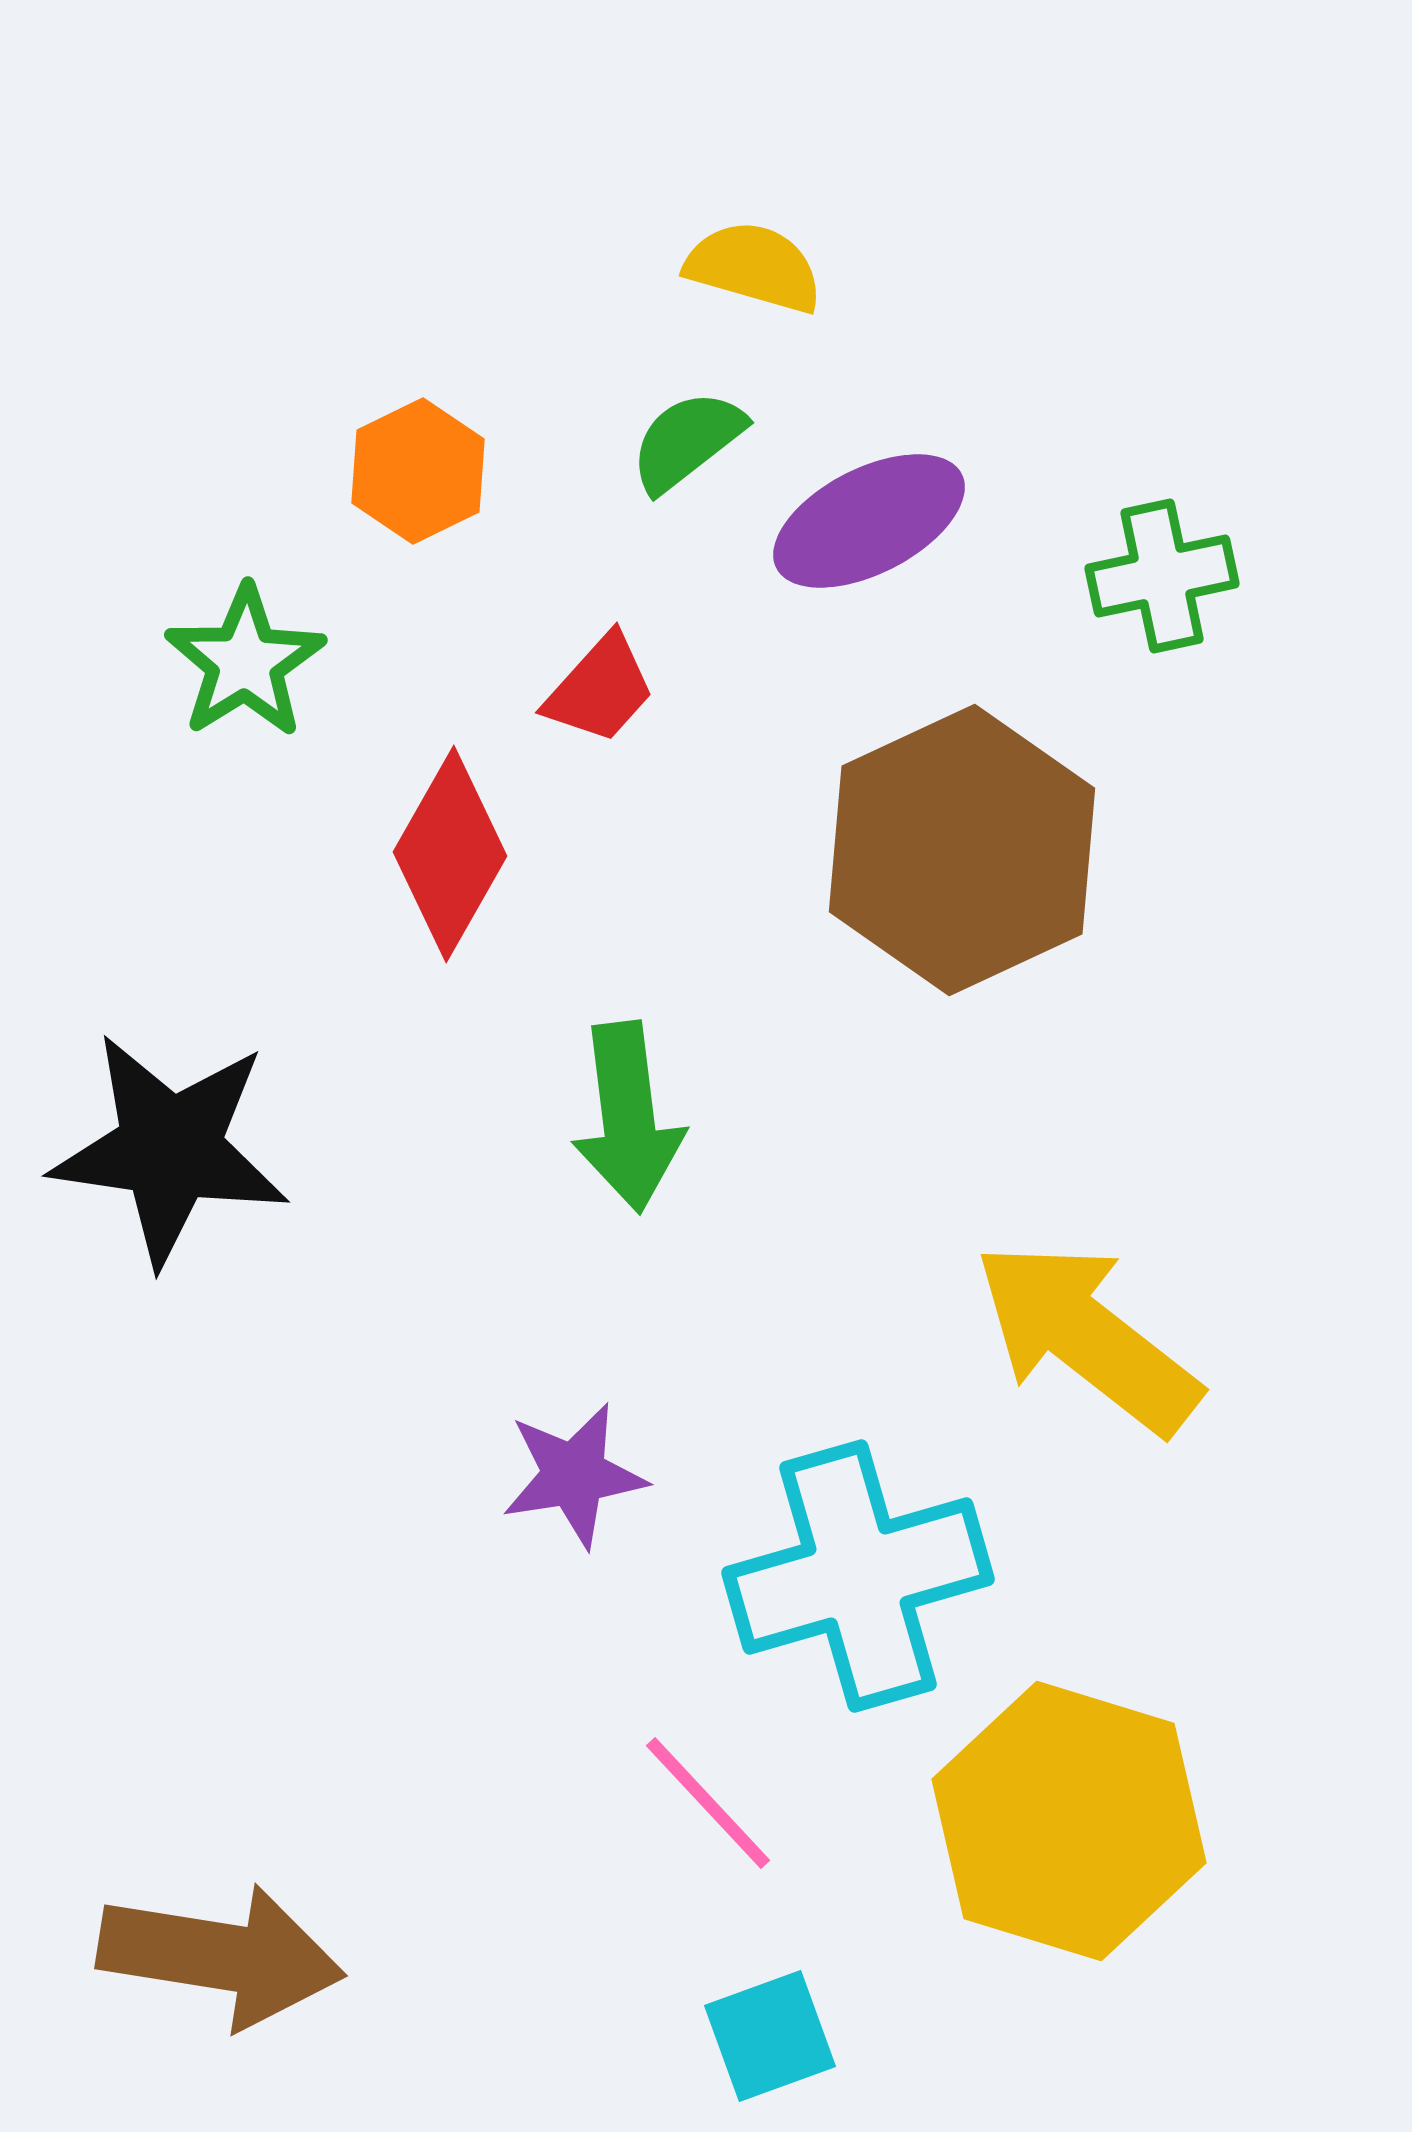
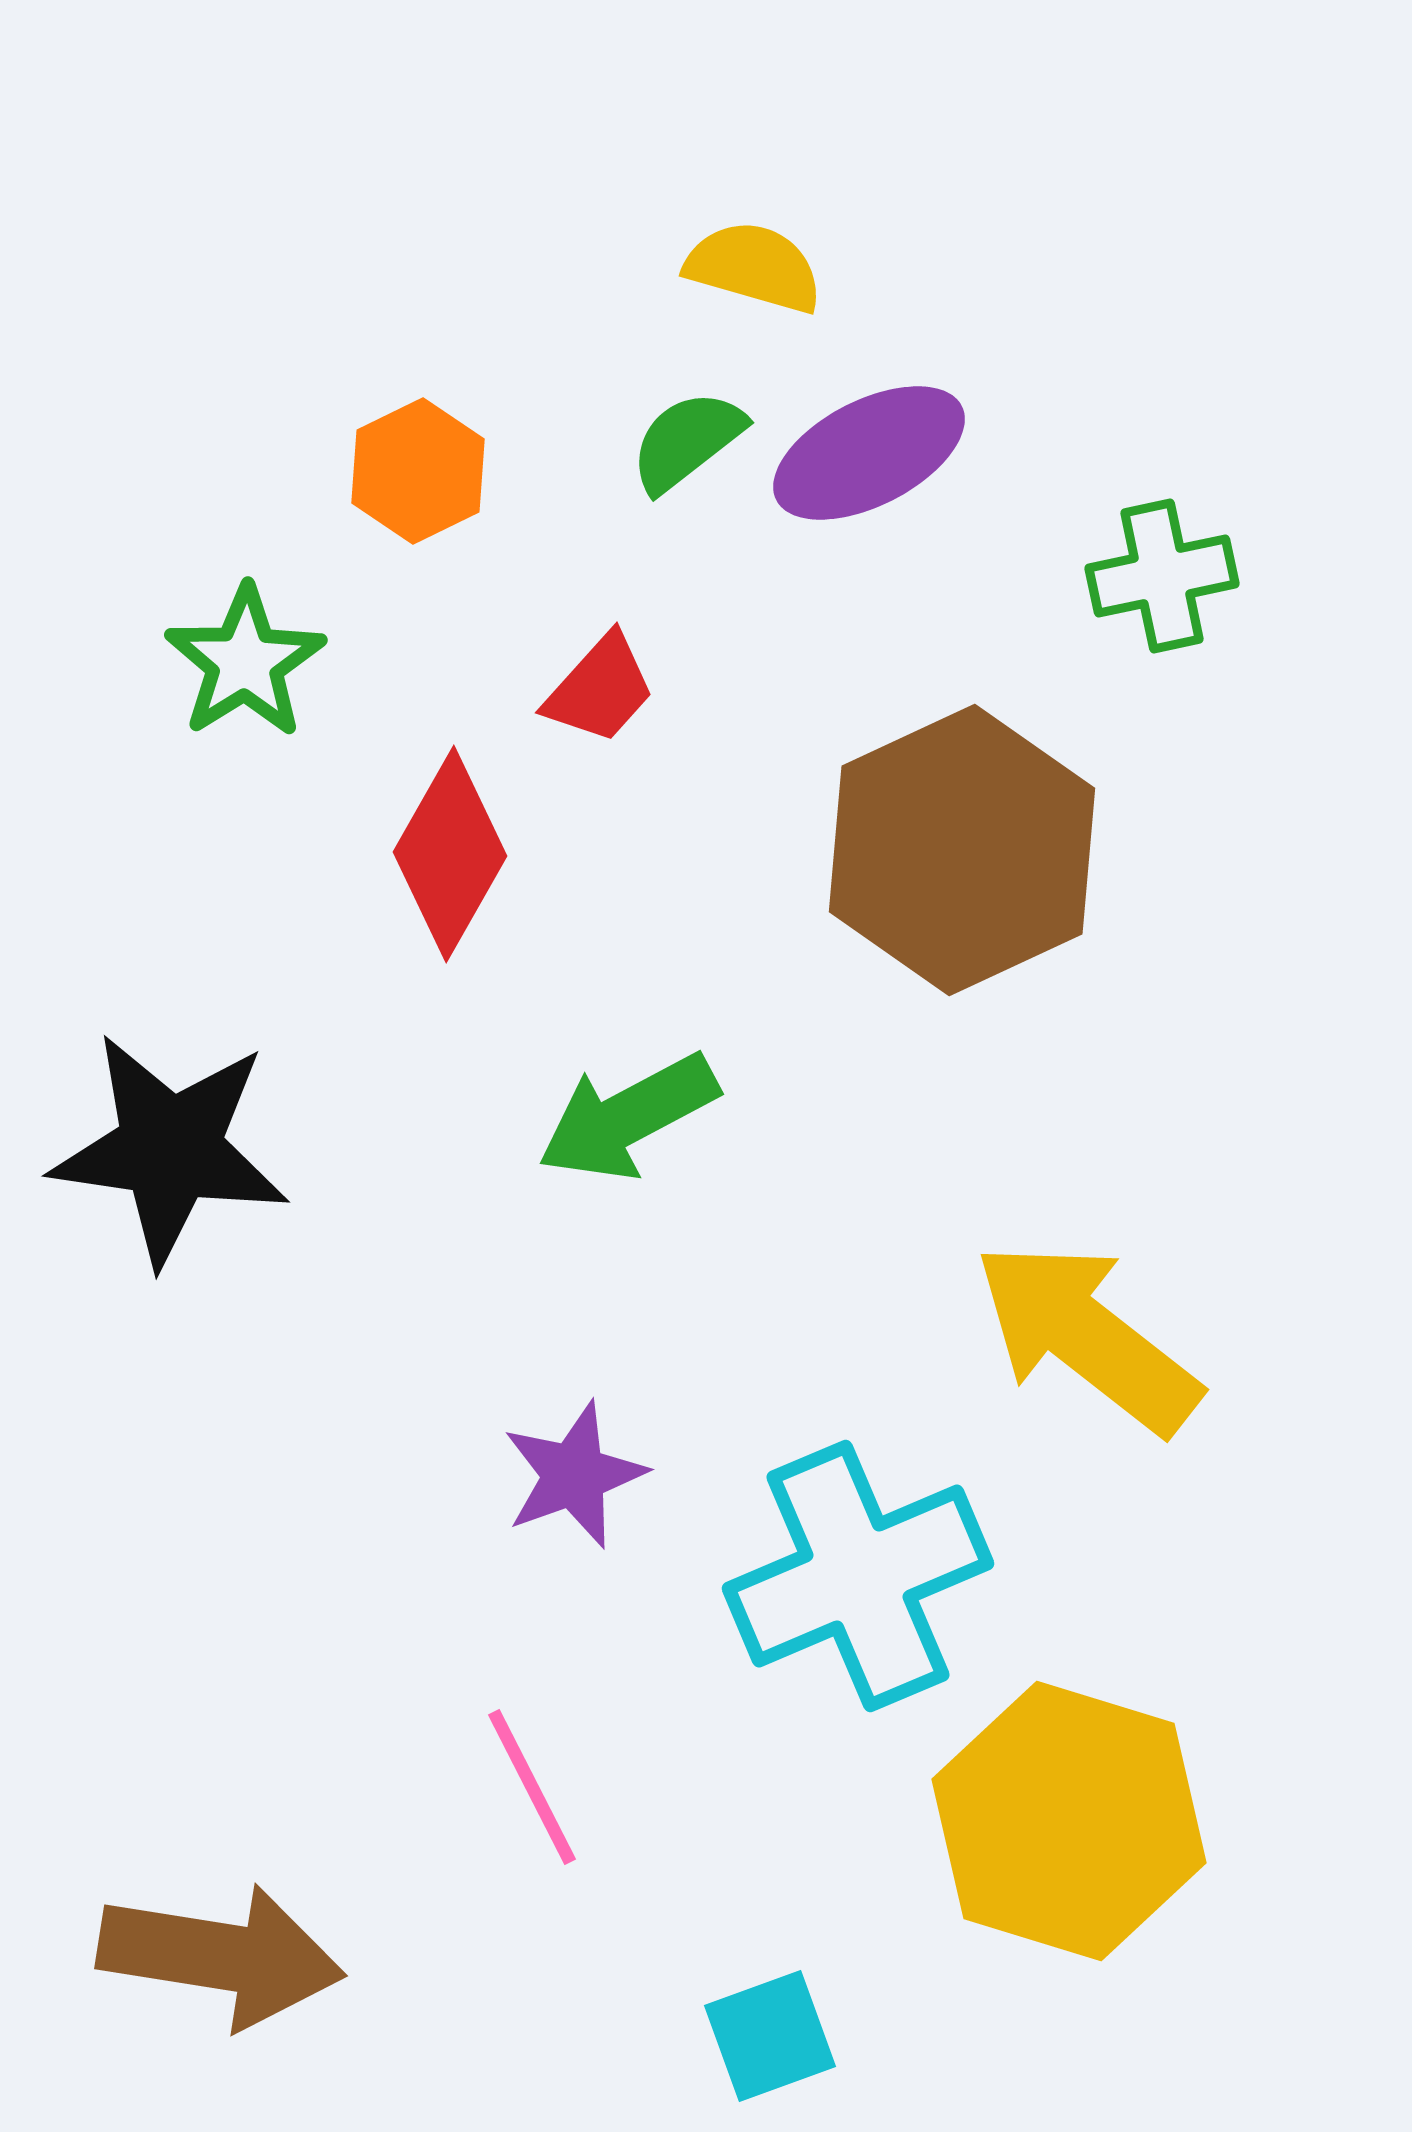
purple ellipse: moved 68 px up
green arrow: rotated 69 degrees clockwise
purple star: rotated 11 degrees counterclockwise
cyan cross: rotated 7 degrees counterclockwise
pink line: moved 176 px left, 16 px up; rotated 16 degrees clockwise
